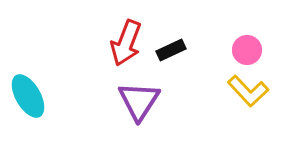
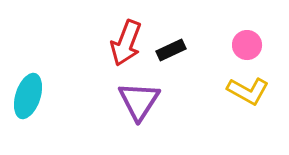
pink circle: moved 5 px up
yellow L-shape: rotated 18 degrees counterclockwise
cyan ellipse: rotated 48 degrees clockwise
